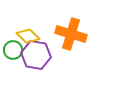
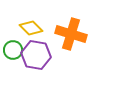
yellow diamond: moved 3 px right, 8 px up
